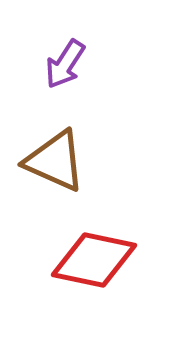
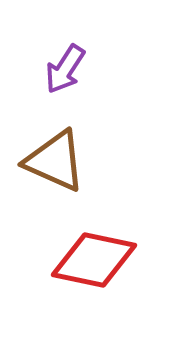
purple arrow: moved 5 px down
